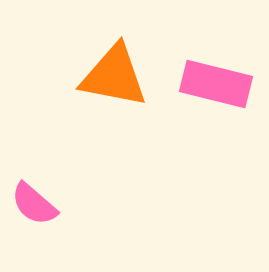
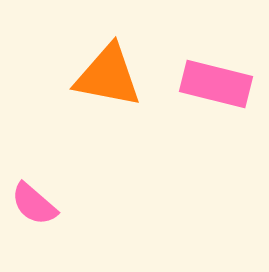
orange triangle: moved 6 px left
